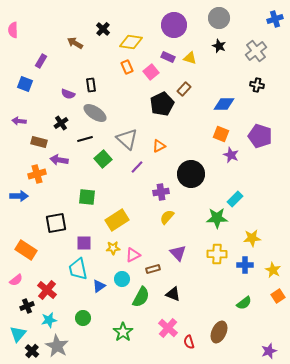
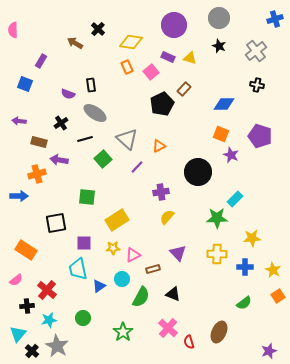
black cross at (103, 29): moved 5 px left
black circle at (191, 174): moved 7 px right, 2 px up
blue cross at (245, 265): moved 2 px down
black cross at (27, 306): rotated 16 degrees clockwise
